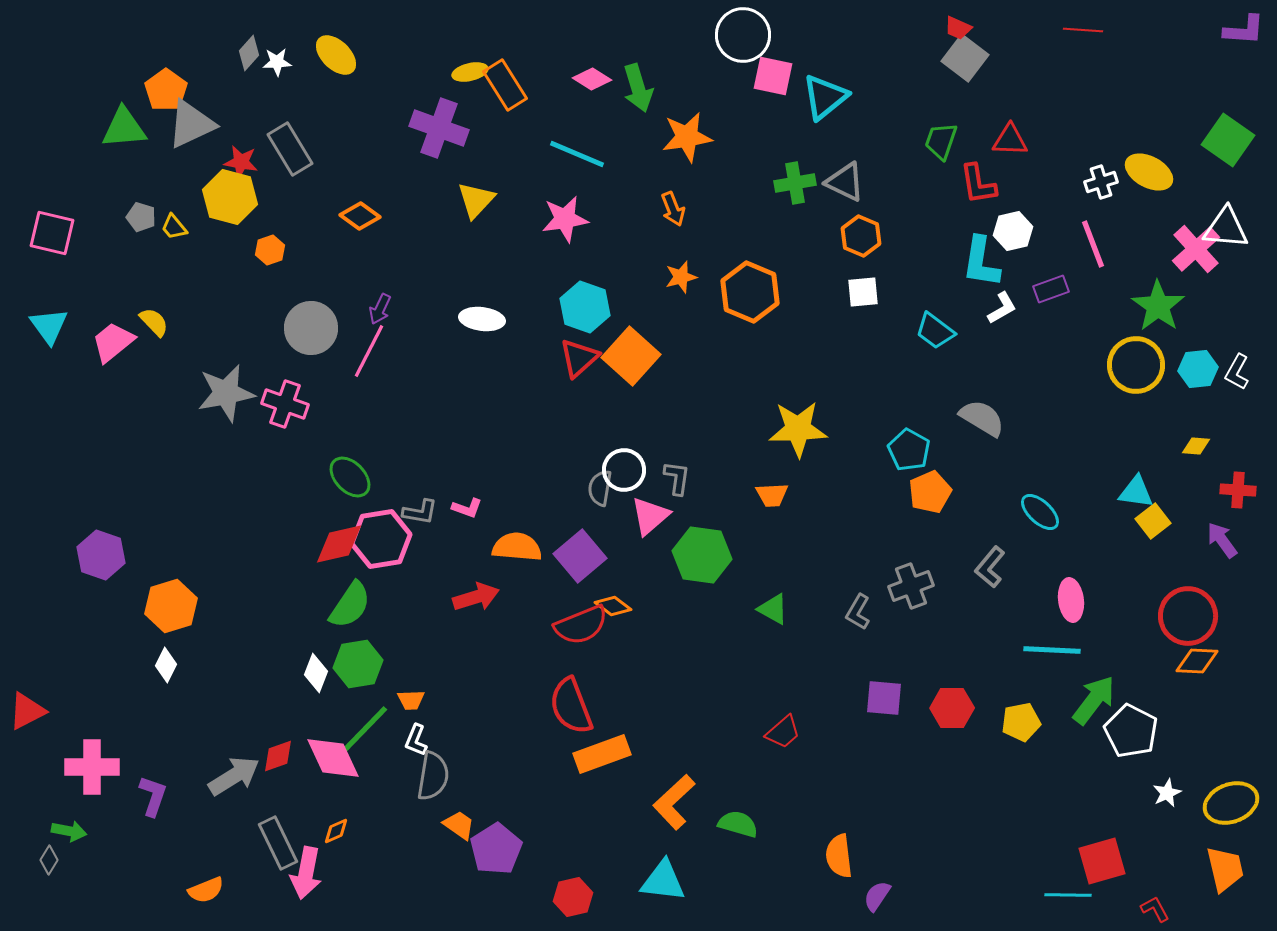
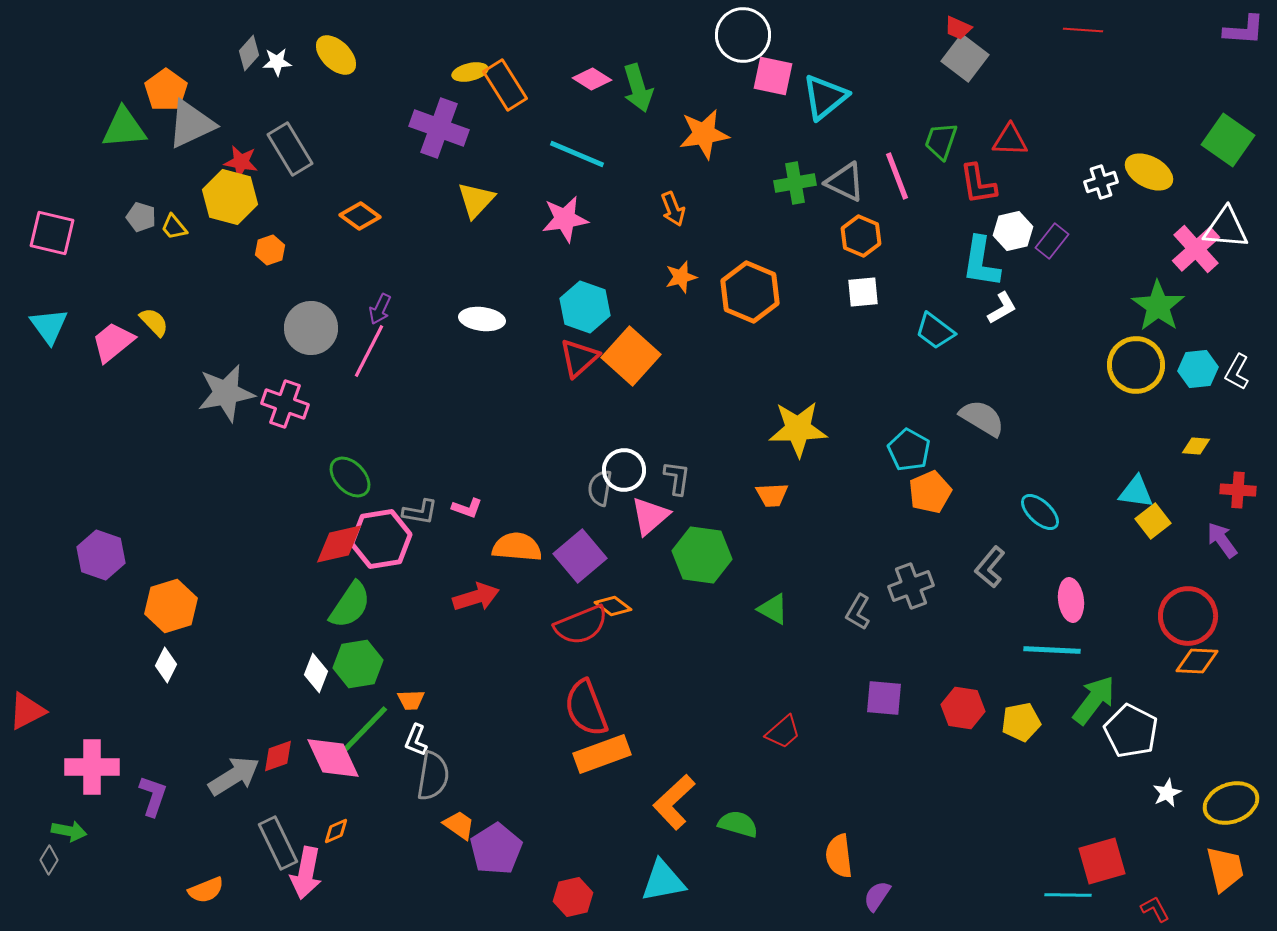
orange star at (687, 137): moved 17 px right, 3 px up
pink line at (1093, 244): moved 196 px left, 68 px up
purple rectangle at (1051, 289): moved 1 px right, 48 px up; rotated 32 degrees counterclockwise
red semicircle at (571, 706): moved 15 px right, 2 px down
red hexagon at (952, 708): moved 11 px right; rotated 9 degrees clockwise
cyan triangle at (663, 881): rotated 18 degrees counterclockwise
